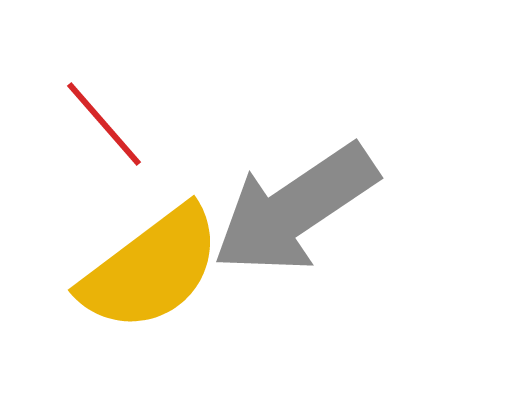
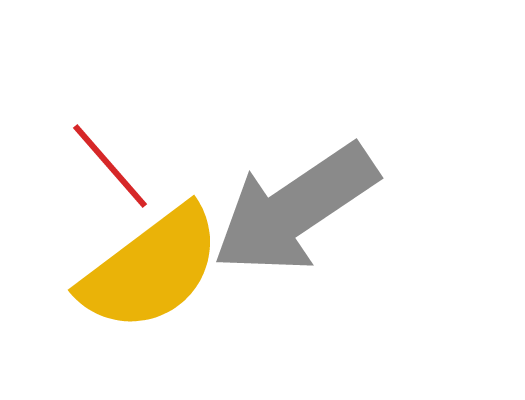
red line: moved 6 px right, 42 px down
